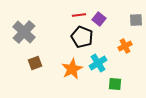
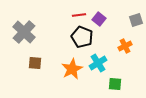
gray square: rotated 16 degrees counterclockwise
brown square: rotated 24 degrees clockwise
